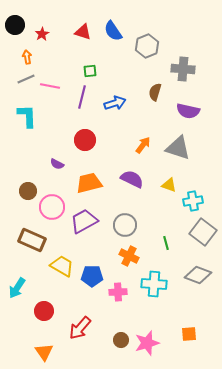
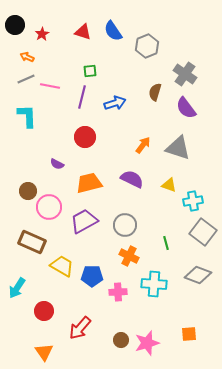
orange arrow at (27, 57): rotated 56 degrees counterclockwise
gray cross at (183, 69): moved 2 px right, 5 px down; rotated 30 degrees clockwise
purple semicircle at (188, 111): moved 2 px left, 3 px up; rotated 40 degrees clockwise
red circle at (85, 140): moved 3 px up
pink circle at (52, 207): moved 3 px left
brown rectangle at (32, 240): moved 2 px down
